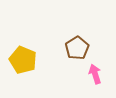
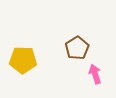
yellow pentagon: rotated 20 degrees counterclockwise
